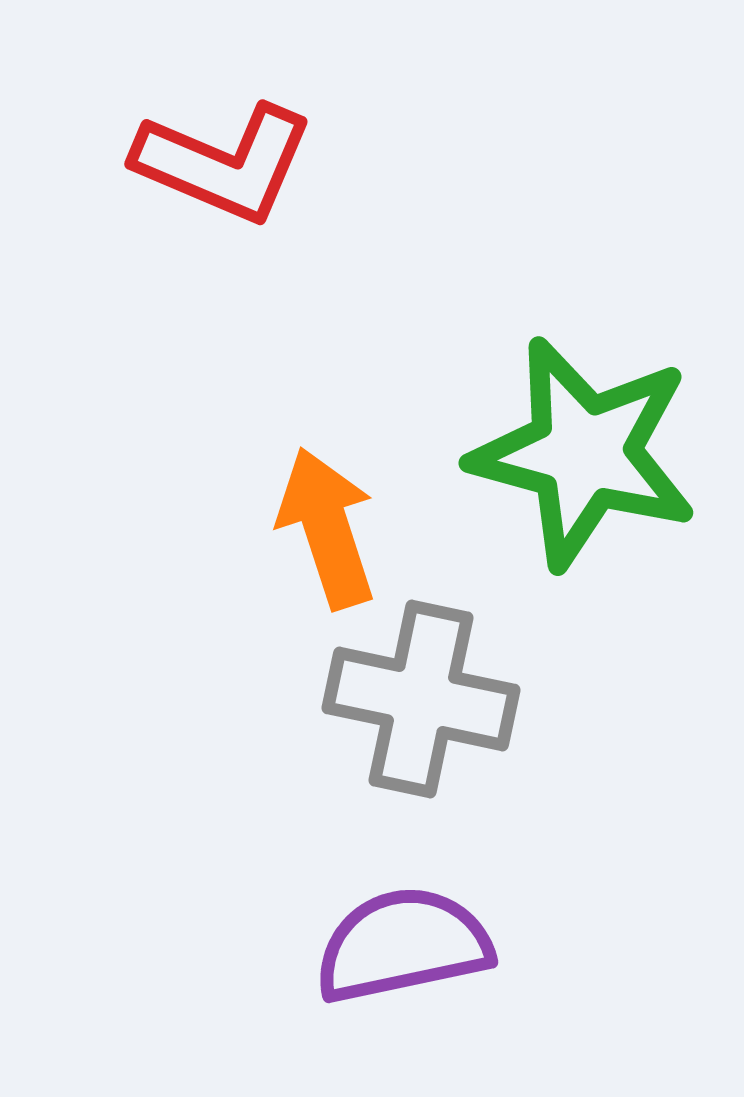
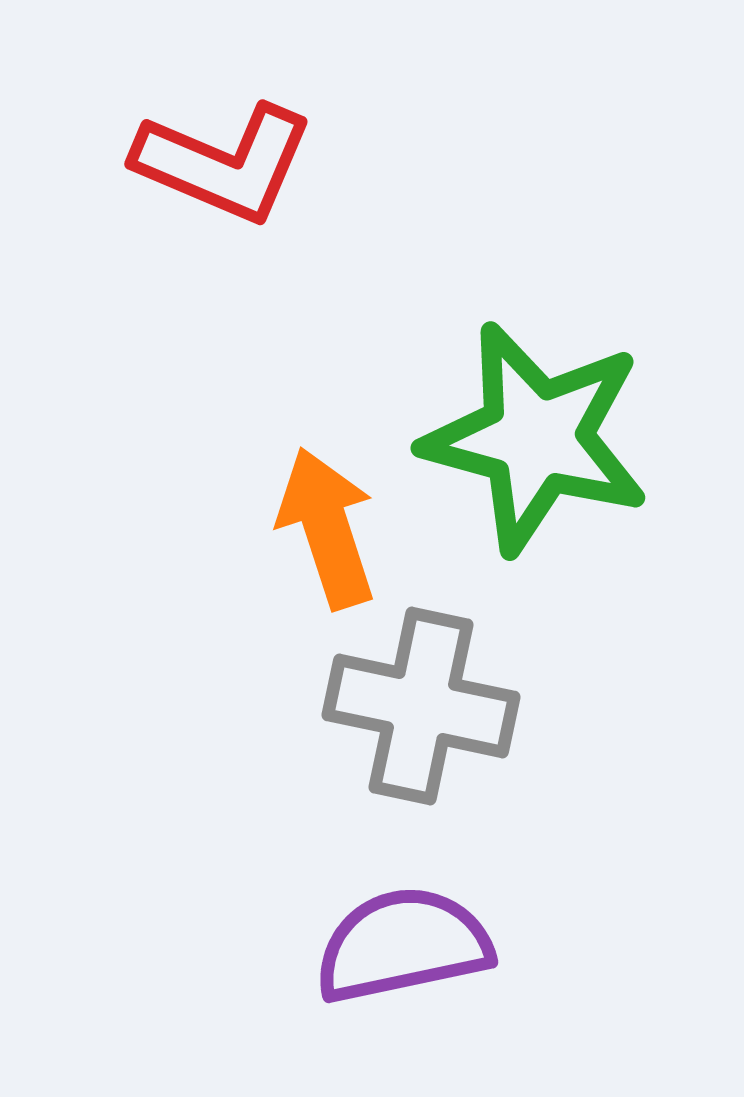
green star: moved 48 px left, 15 px up
gray cross: moved 7 px down
